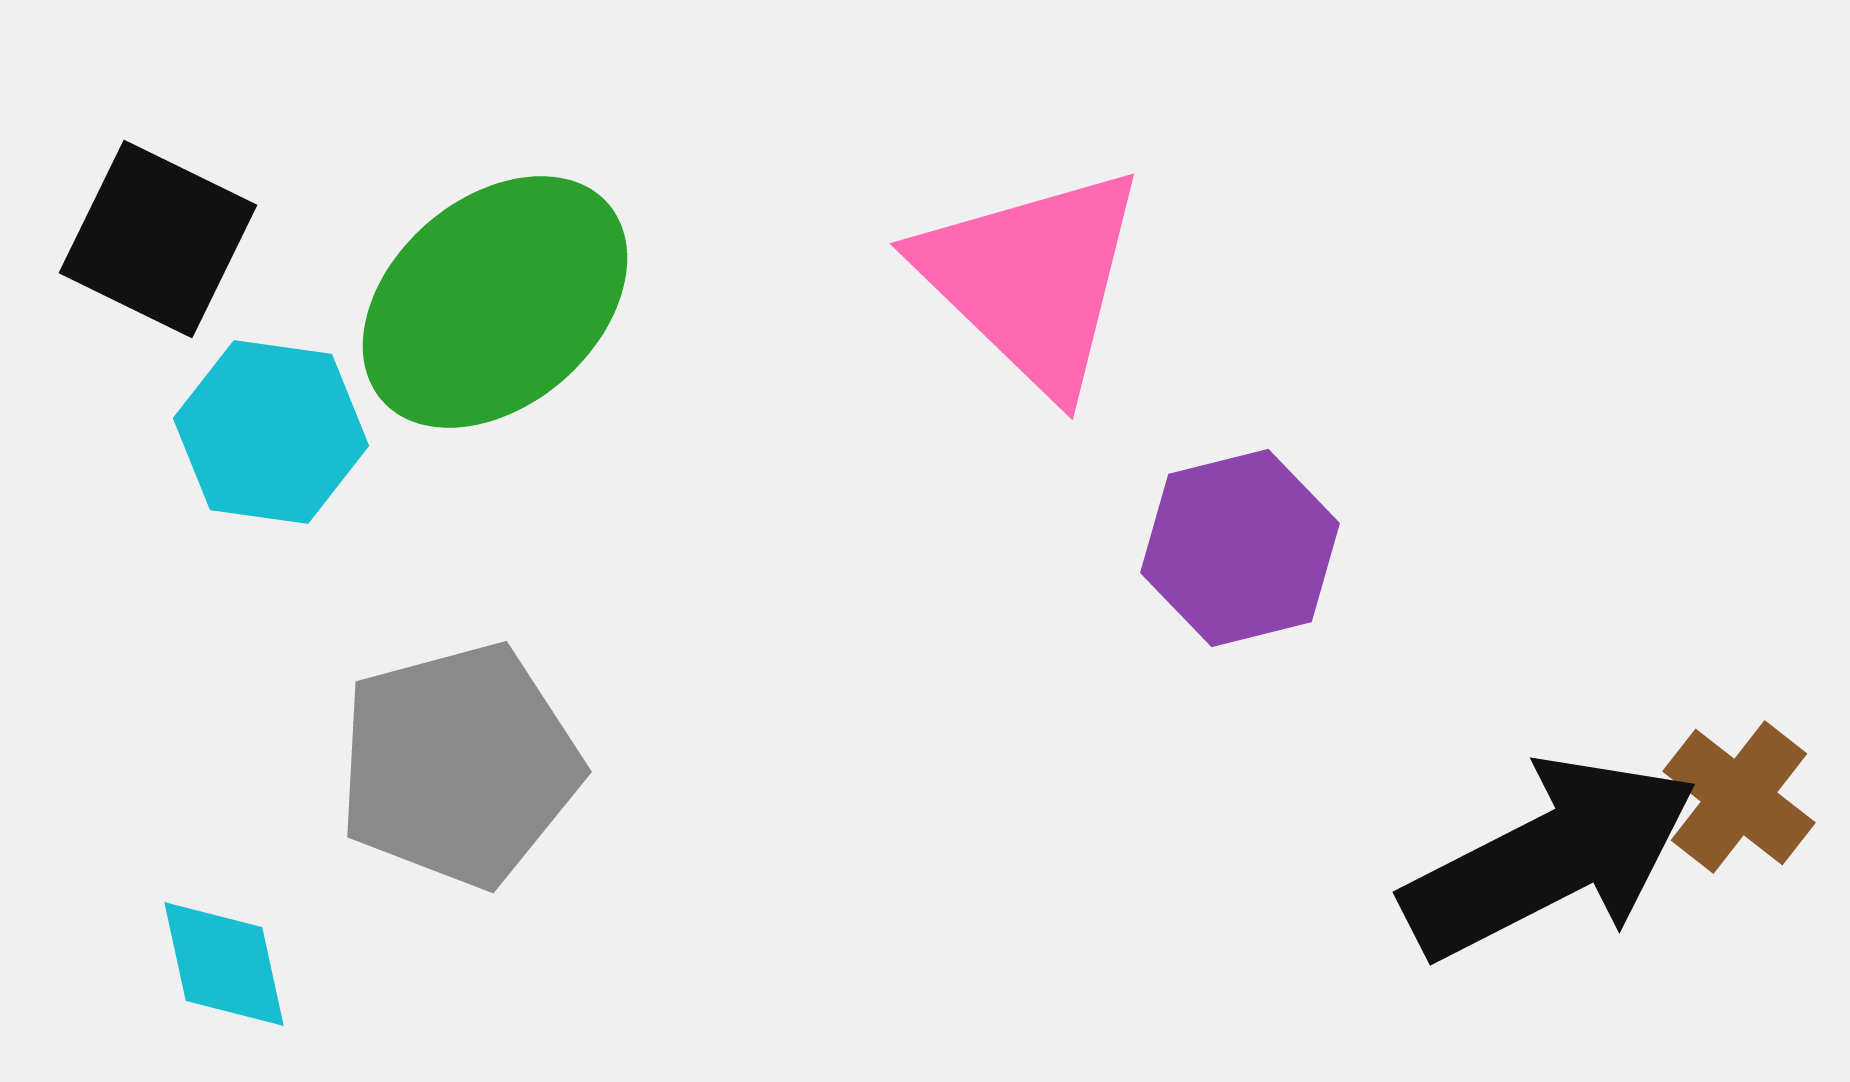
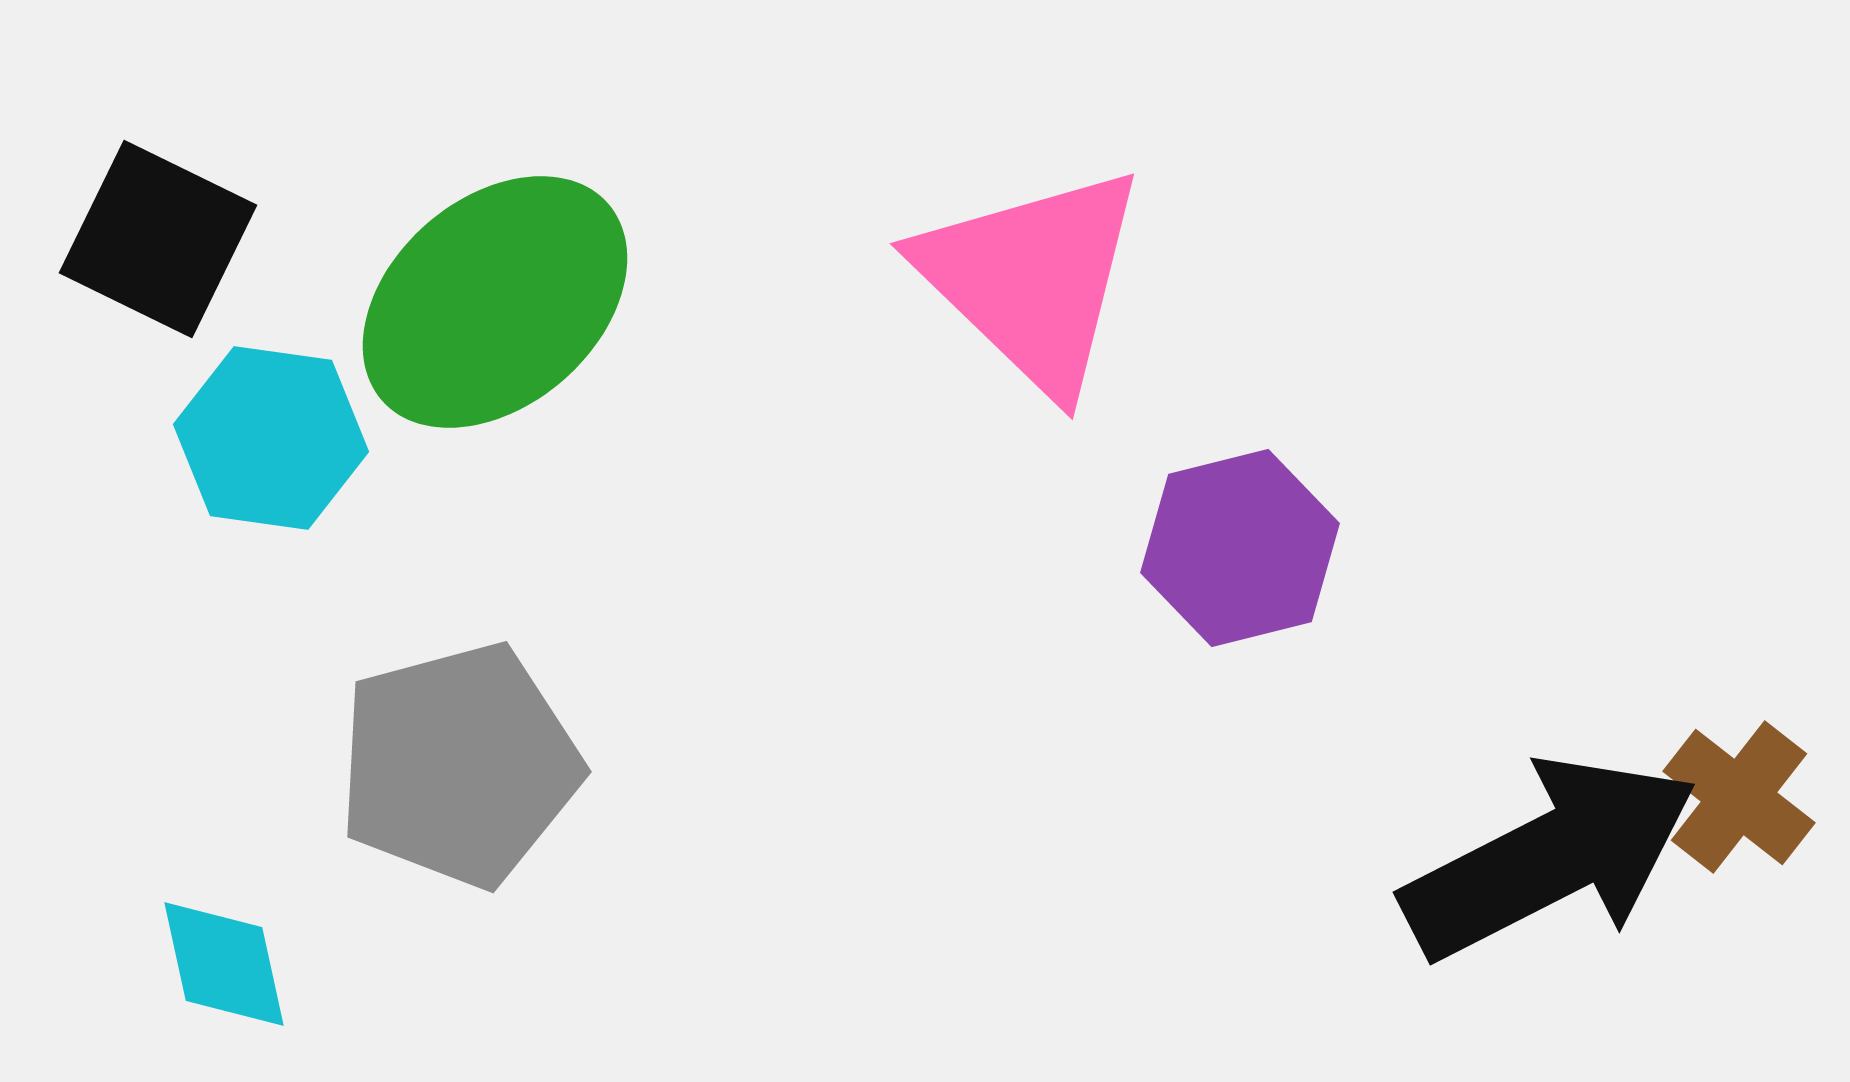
cyan hexagon: moved 6 px down
